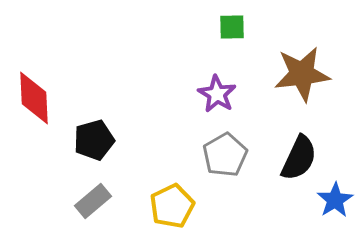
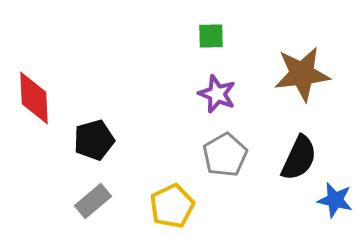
green square: moved 21 px left, 9 px down
purple star: rotated 9 degrees counterclockwise
blue star: rotated 27 degrees counterclockwise
